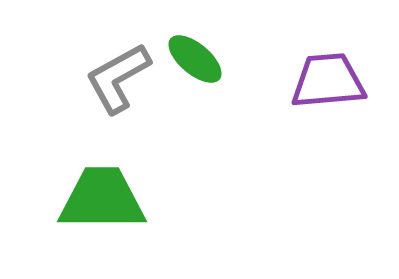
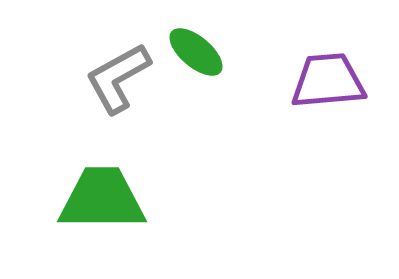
green ellipse: moved 1 px right, 7 px up
